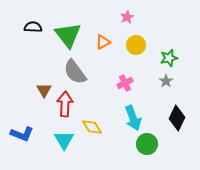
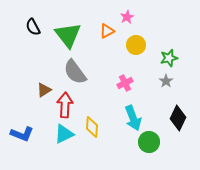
black semicircle: rotated 120 degrees counterclockwise
orange triangle: moved 4 px right, 11 px up
brown triangle: rotated 28 degrees clockwise
red arrow: moved 1 px down
black diamond: moved 1 px right
yellow diamond: rotated 35 degrees clockwise
cyan triangle: moved 6 px up; rotated 35 degrees clockwise
green circle: moved 2 px right, 2 px up
